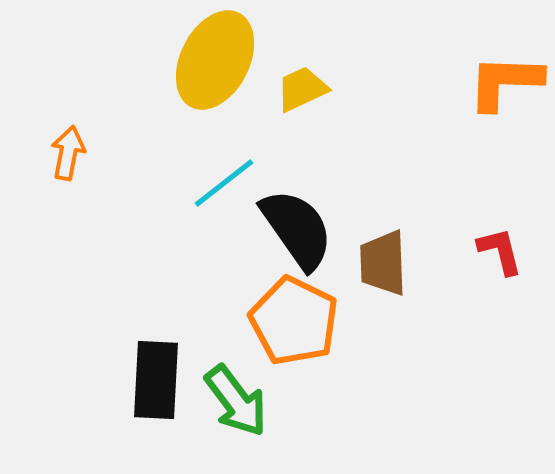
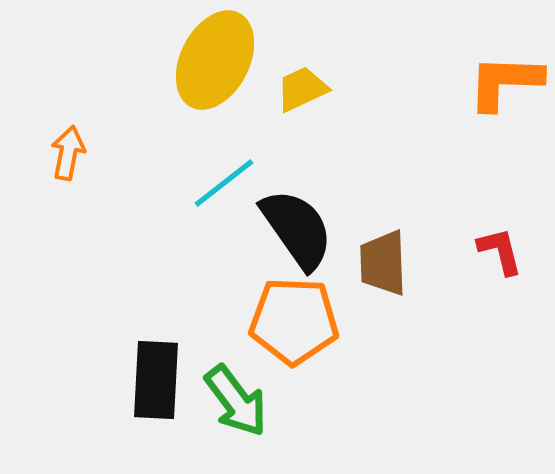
orange pentagon: rotated 24 degrees counterclockwise
